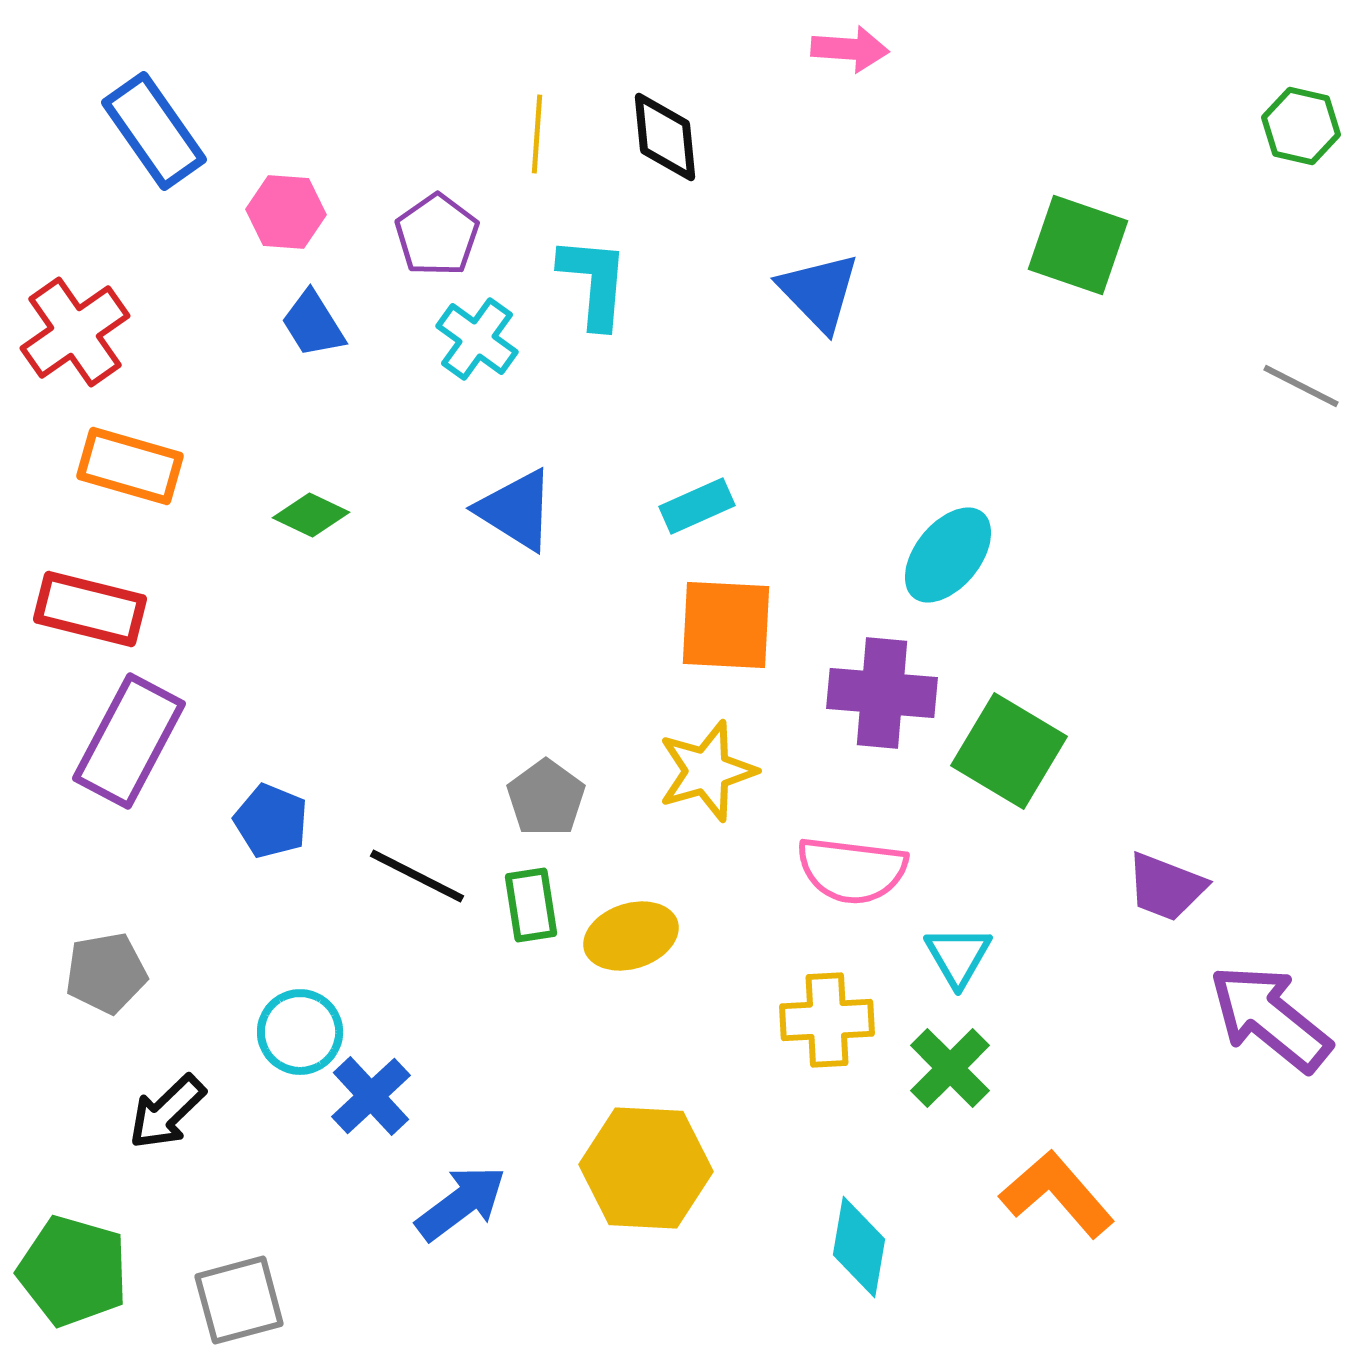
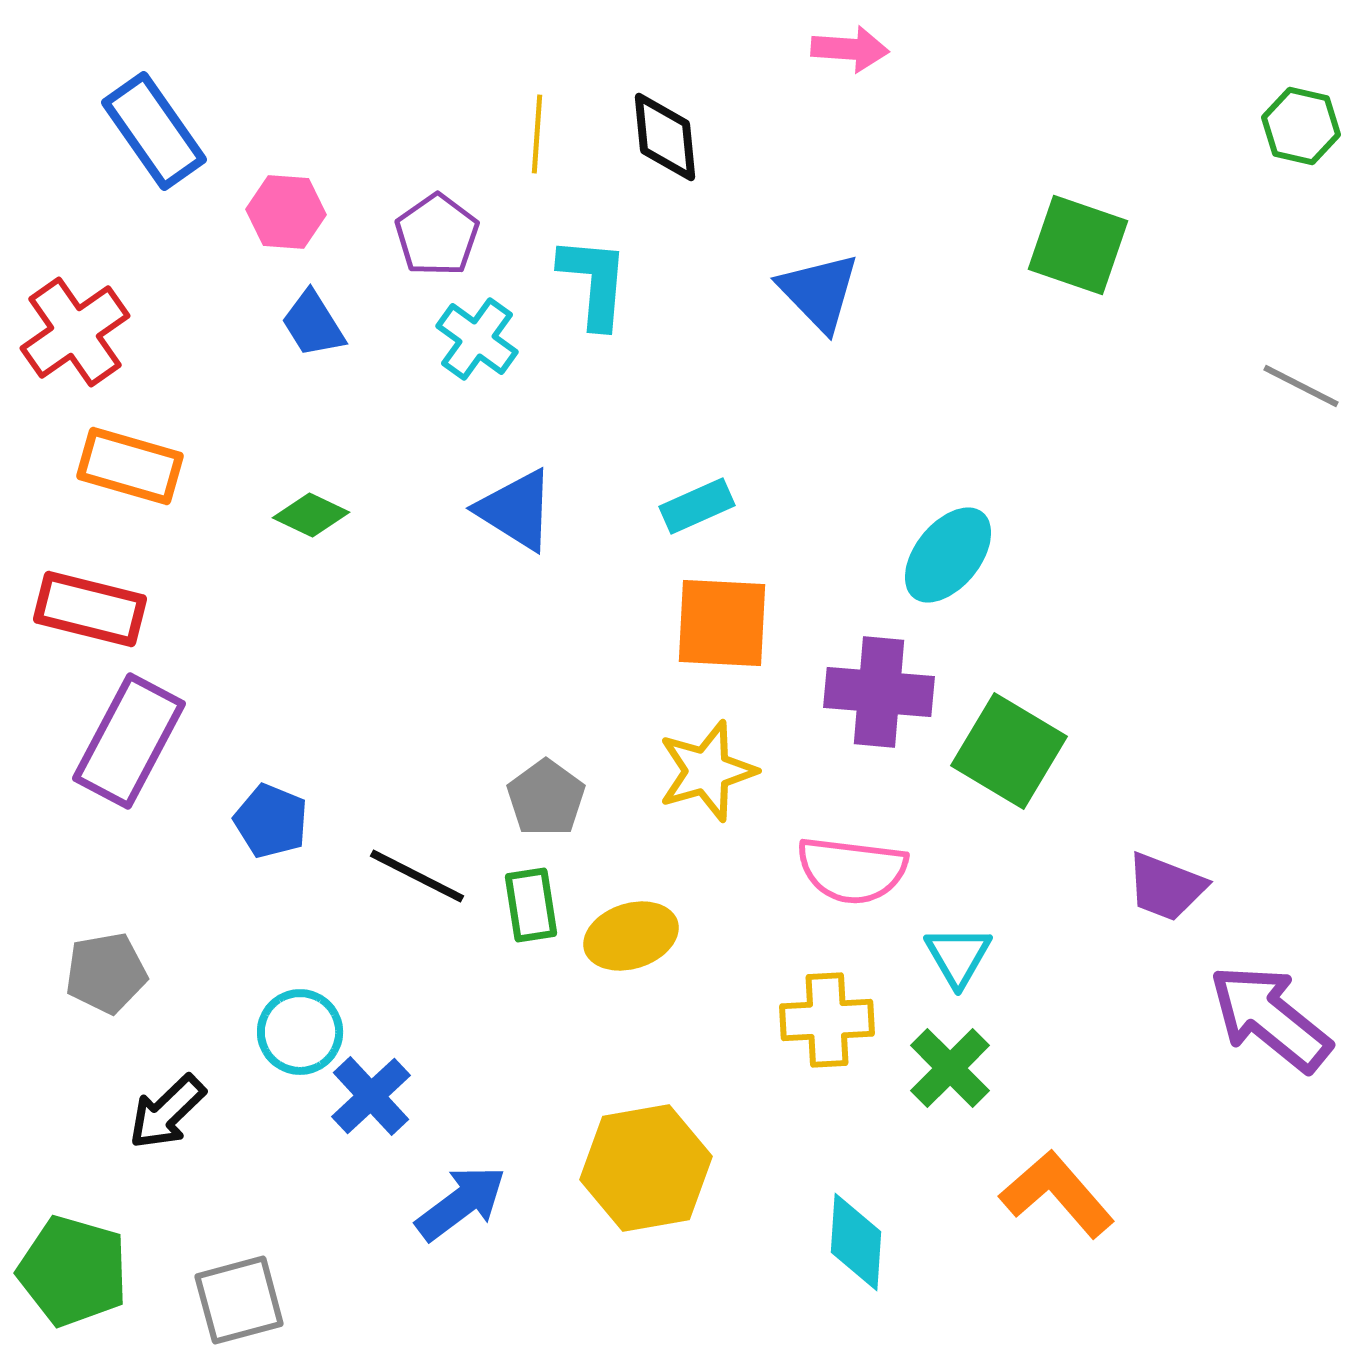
orange square at (726, 625): moved 4 px left, 2 px up
purple cross at (882, 693): moved 3 px left, 1 px up
yellow hexagon at (646, 1168): rotated 13 degrees counterclockwise
cyan diamond at (859, 1247): moved 3 px left, 5 px up; rotated 6 degrees counterclockwise
